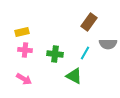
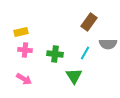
yellow rectangle: moved 1 px left
green triangle: rotated 30 degrees clockwise
